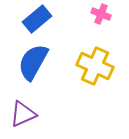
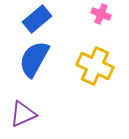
blue semicircle: moved 1 px right, 3 px up
